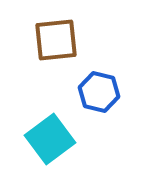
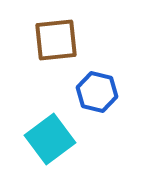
blue hexagon: moved 2 px left
